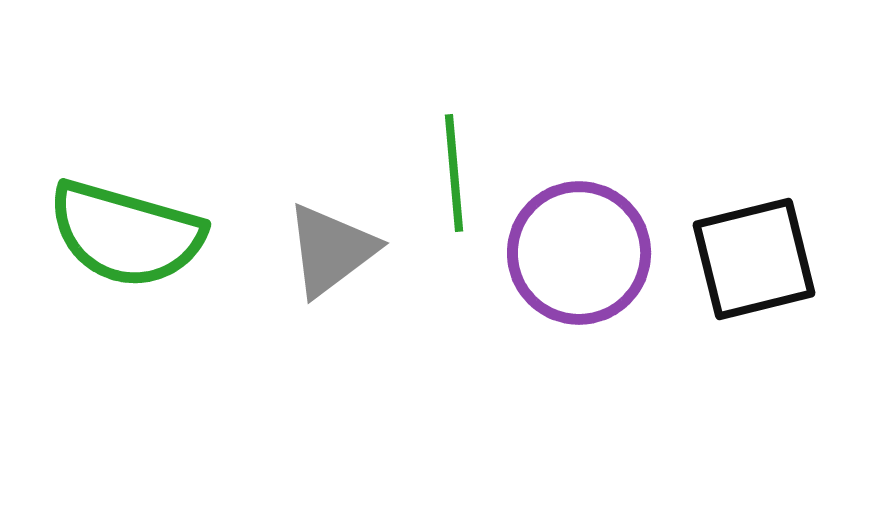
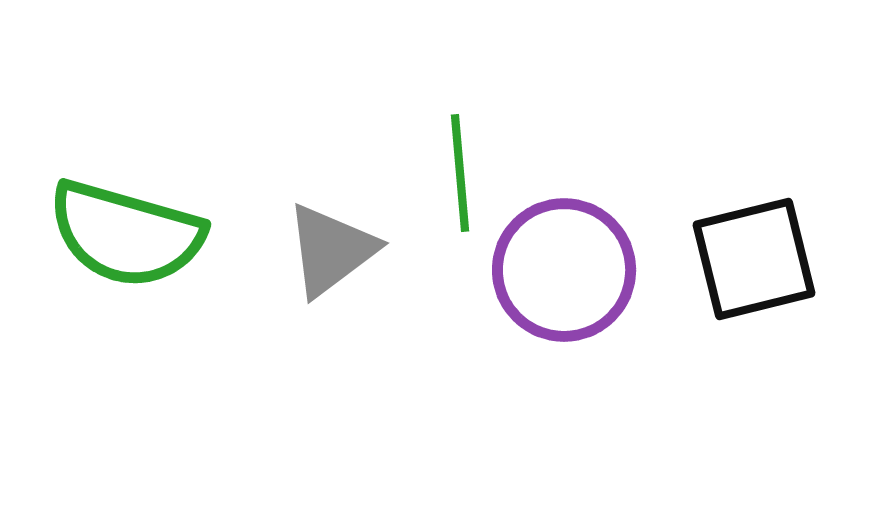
green line: moved 6 px right
purple circle: moved 15 px left, 17 px down
